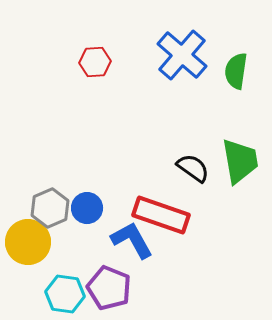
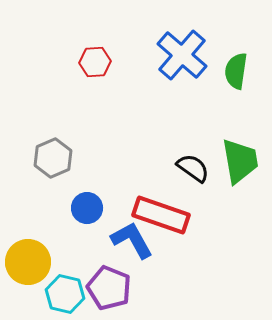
gray hexagon: moved 3 px right, 50 px up
yellow circle: moved 20 px down
cyan hexagon: rotated 6 degrees clockwise
